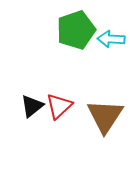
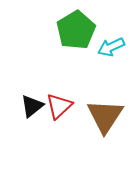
green pentagon: rotated 12 degrees counterclockwise
cyan arrow: moved 8 px down; rotated 28 degrees counterclockwise
